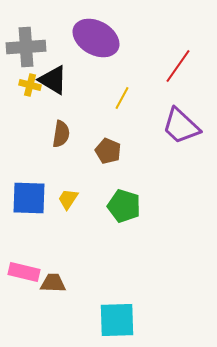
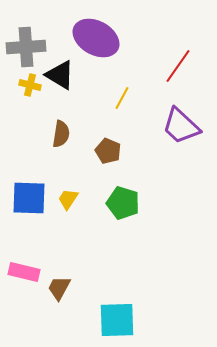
black triangle: moved 7 px right, 5 px up
green pentagon: moved 1 px left, 3 px up
brown trapezoid: moved 6 px right, 5 px down; rotated 64 degrees counterclockwise
